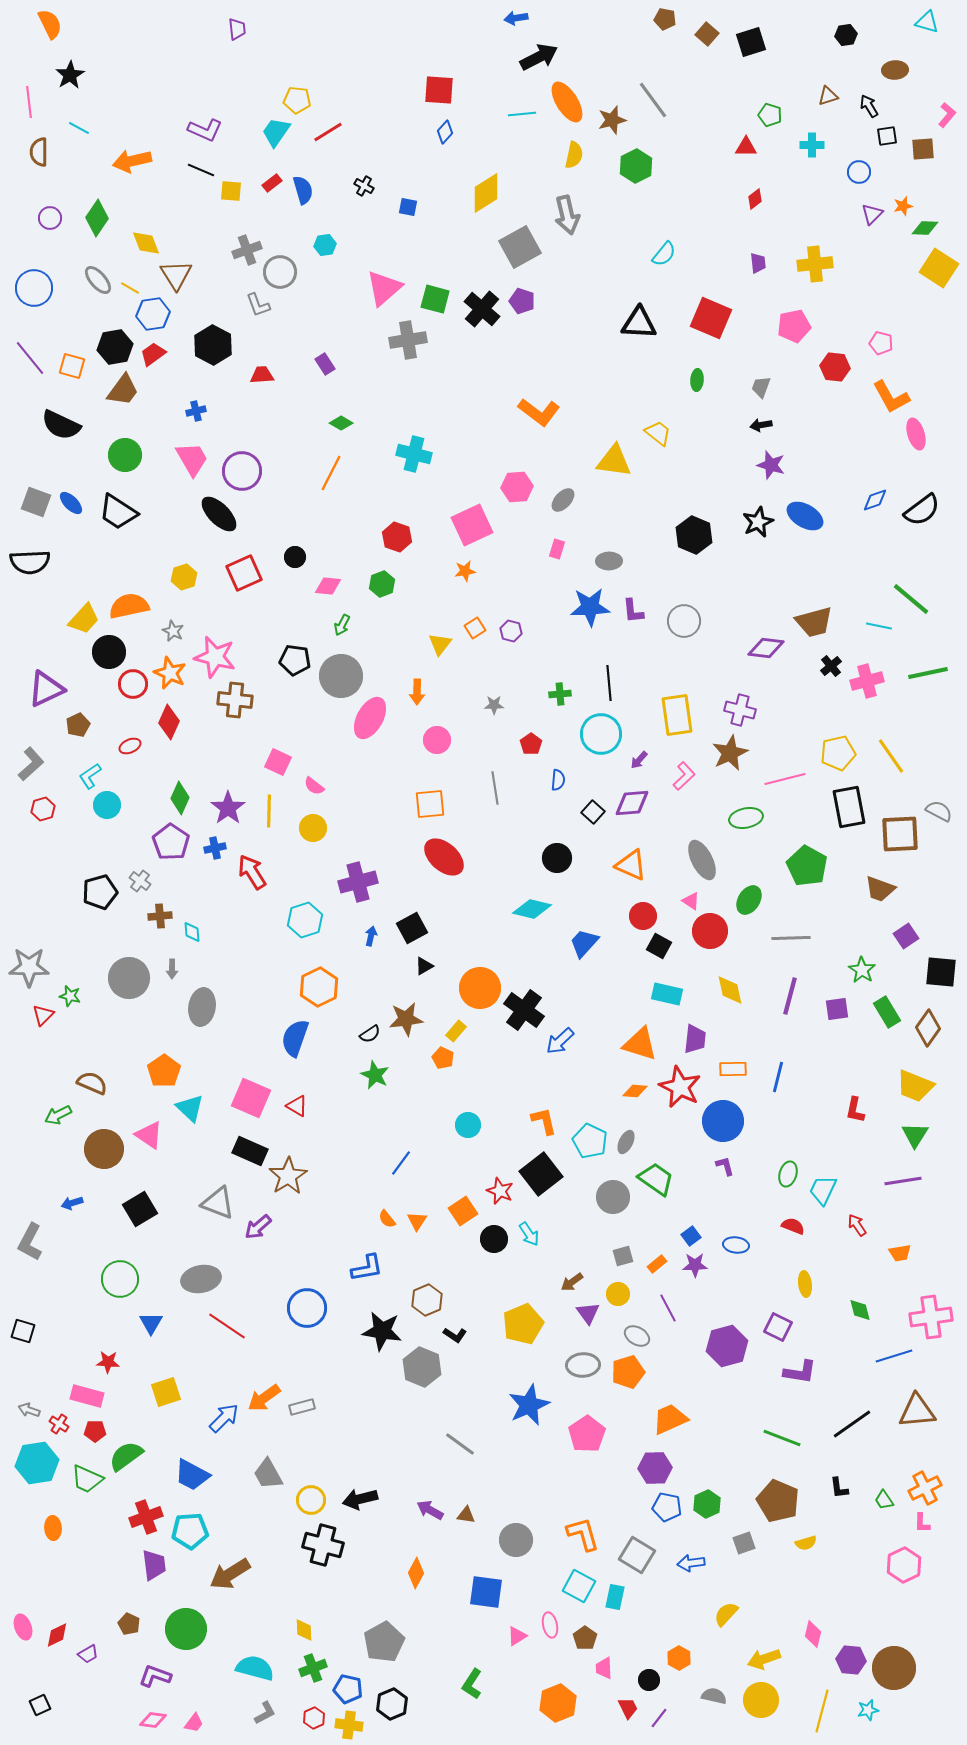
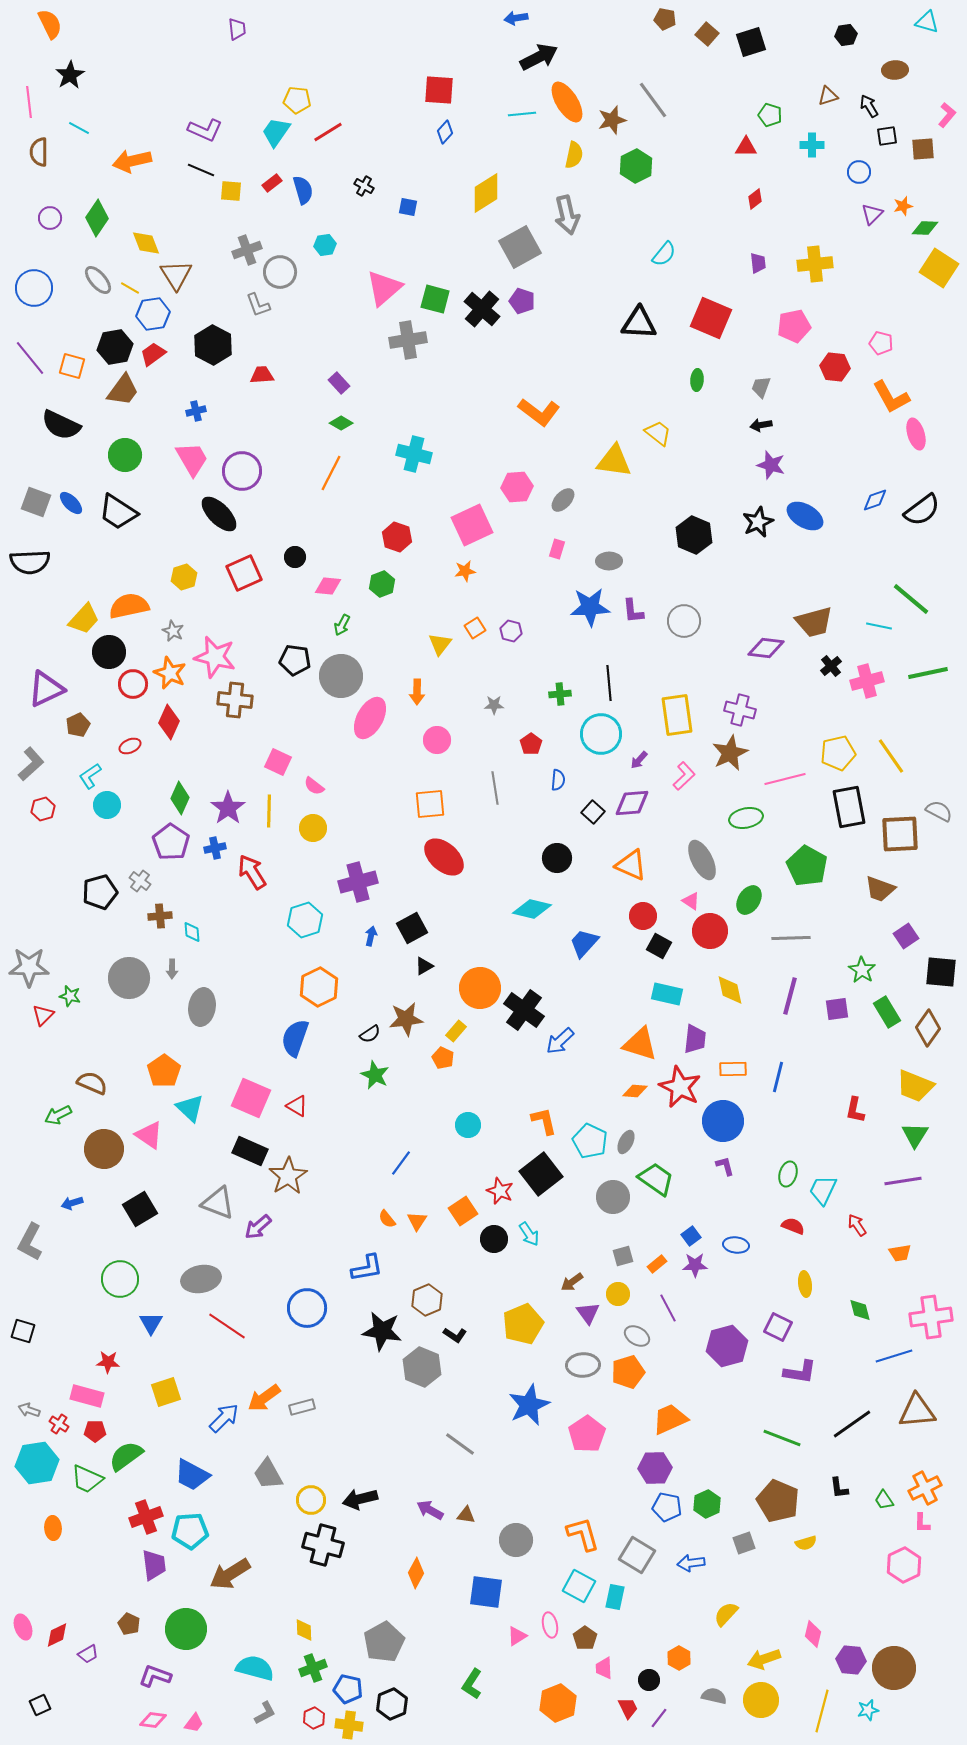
purple rectangle at (325, 364): moved 14 px right, 19 px down; rotated 10 degrees counterclockwise
